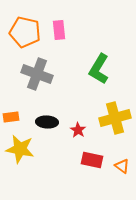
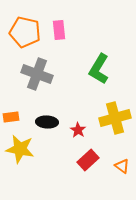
red rectangle: moved 4 px left; rotated 55 degrees counterclockwise
